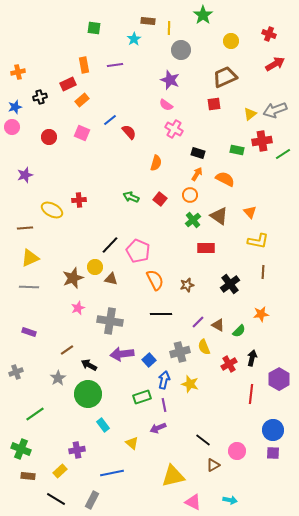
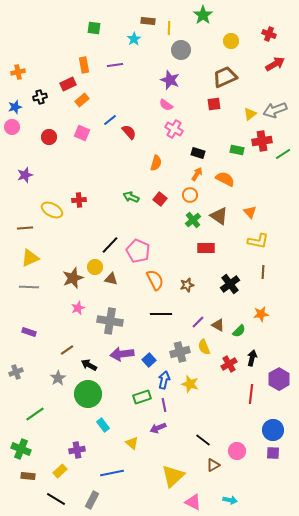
yellow triangle at (173, 476): rotated 30 degrees counterclockwise
